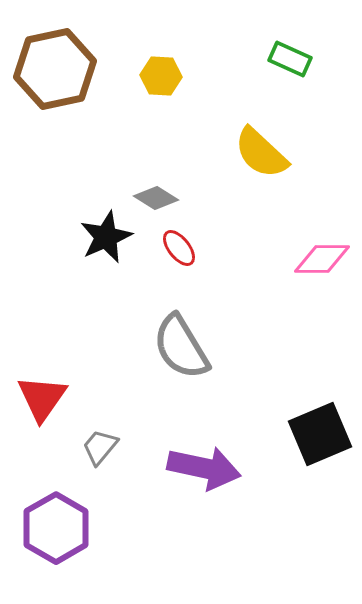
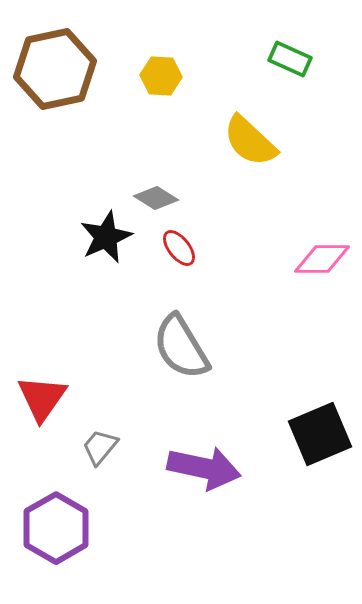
yellow semicircle: moved 11 px left, 12 px up
